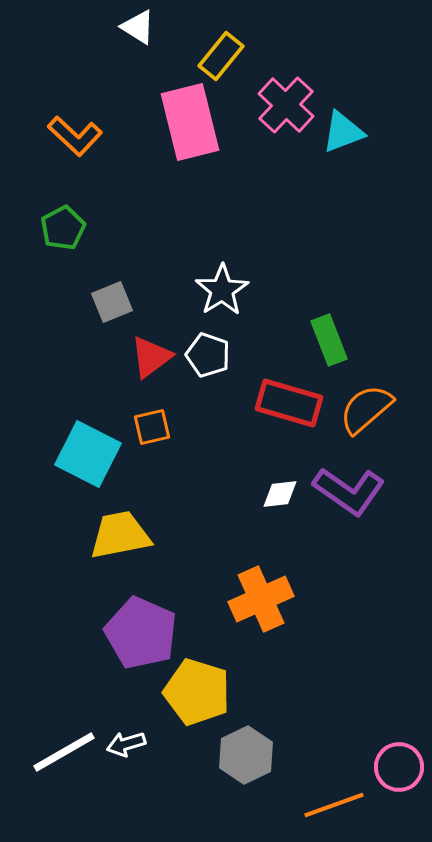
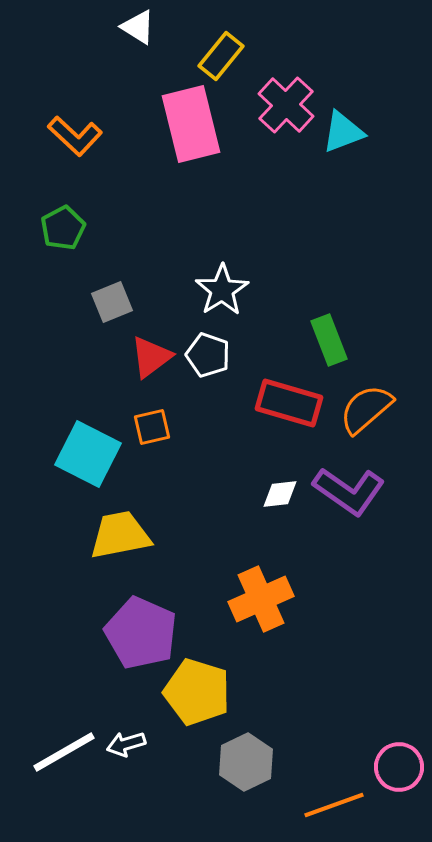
pink rectangle: moved 1 px right, 2 px down
gray hexagon: moved 7 px down
